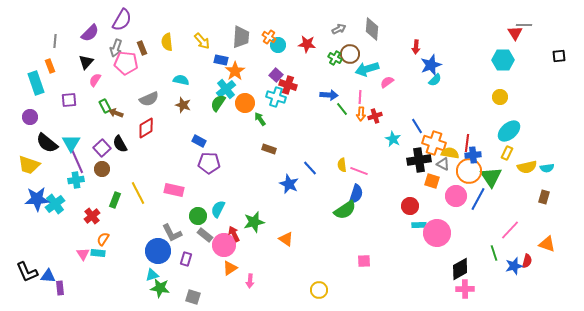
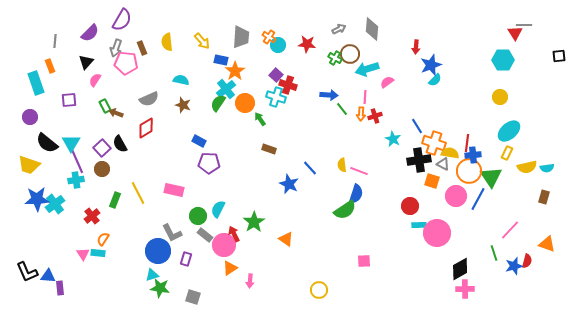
pink line at (360, 97): moved 5 px right
green star at (254, 222): rotated 20 degrees counterclockwise
